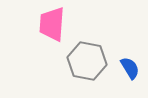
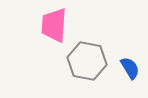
pink trapezoid: moved 2 px right, 1 px down
